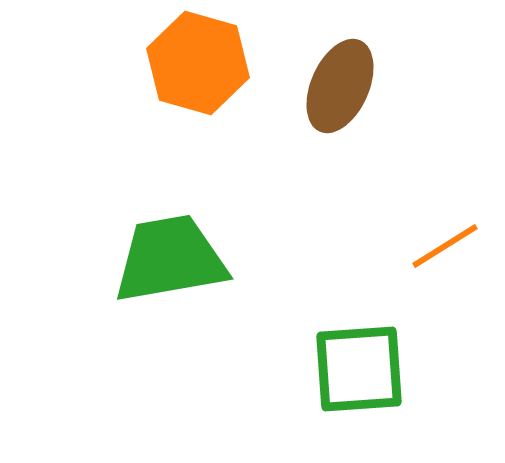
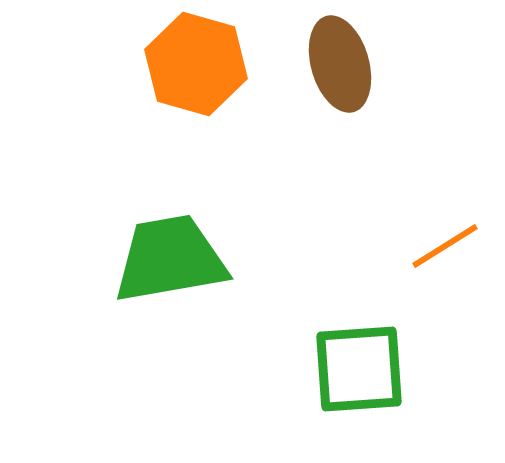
orange hexagon: moved 2 px left, 1 px down
brown ellipse: moved 22 px up; rotated 40 degrees counterclockwise
